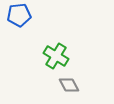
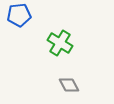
green cross: moved 4 px right, 13 px up
